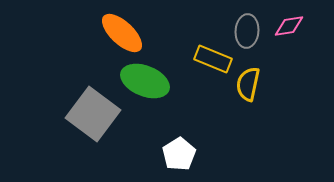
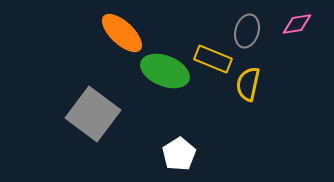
pink diamond: moved 8 px right, 2 px up
gray ellipse: rotated 12 degrees clockwise
green ellipse: moved 20 px right, 10 px up
